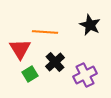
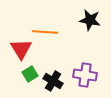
black star: moved 5 px up; rotated 15 degrees counterclockwise
red triangle: moved 1 px right
black cross: moved 2 px left, 19 px down; rotated 18 degrees counterclockwise
purple cross: rotated 35 degrees clockwise
